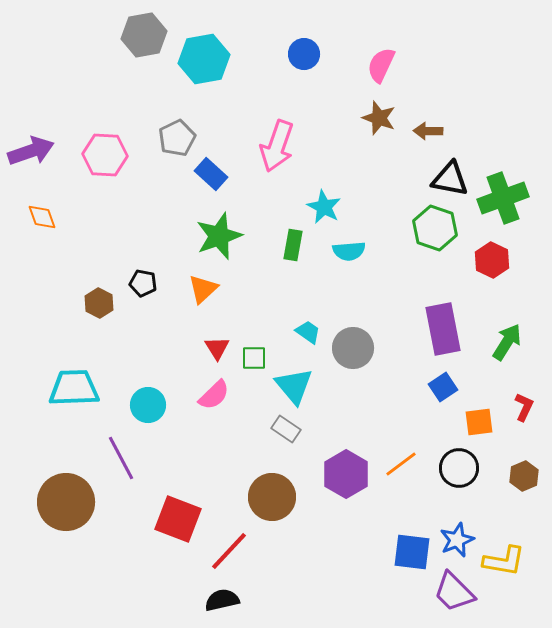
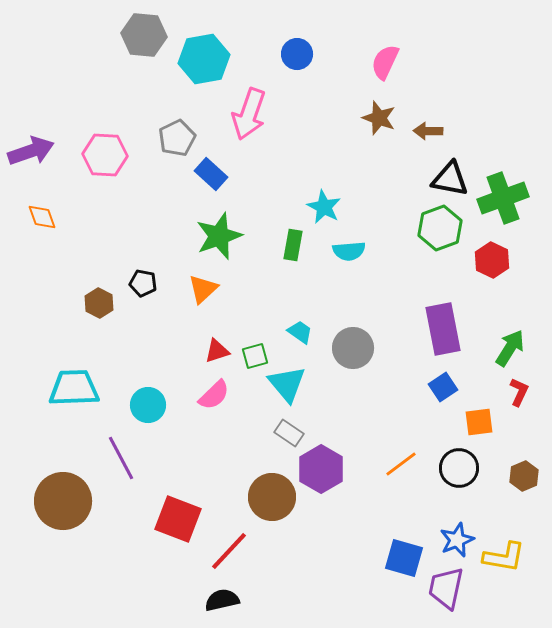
gray hexagon at (144, 35): rotated 15 degrees clockwise
blue circle at (304, 54): moved 7 px left
pink semicircle at (381, 65): moved 4 px right, 3 px up
pink arrow at (277, 146): moved 28 px left, 32 px up
green hexagon at (435, 228): moved 5 px right; rotated 21 degrees clockwise
cyan trapezoid at (308, 332): moved 8 px left
green arrow at (507, 342): moved 3 px right, 6 px down
red triangle at (217, 348): moved 3 px down; rotated 44 degrees clockwise
green square at (254, 358): moved 1 px right, 2 px up; rotated 16 degrees counterclockwise
cyan triangle at (294, 386): moved 7 px left, 2 px up
red L-shape at (524, 407): moved 5 px left, 15 px up
gray rectangle at (286, 429): moved 3 px right, 4 px down
purple hexagon at (346, 474): moved 25 px left, 5 px up
brown circle at (66, 502): moved 3 px left, 1 px up
blue square at (412, 552): moved 8 px left, 6 px down; rotated 9 degrees clockwise
yellow L-shape at (504, 561): moved 4 px up
purple trapezoid at (454, 592): moved 8 px left, 4 px up; rotated 57 degrees clockwise
